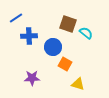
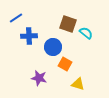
purple star: moved 7 px right; rotated 14 degrees clockwise
